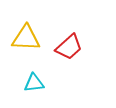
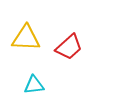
cyan triangle: moved 2 px down
